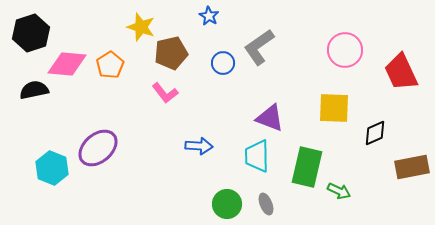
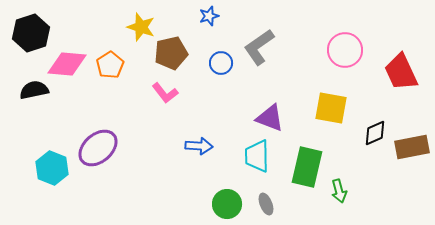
blue star: rotated 24 degrees clockwise
blue circle: moved 2 px left
yellow square: moved 3 px left; rotated 8 degrees clockwise
brown rectangle: moved 20 px up
green arrow: rotated 50 degrees clockwise
